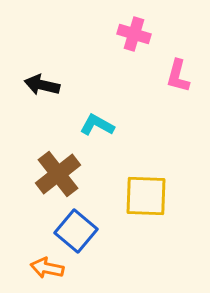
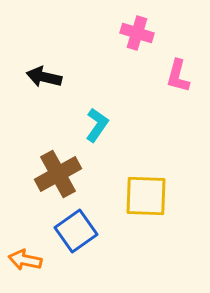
pink cross: moved 3 px right, 1 px up
black arrow: moved 2 px right, 8 px up
cyan L-shape: rotated 96 degrees clockwise
brown cross: rotated 9 degrees clockwise
blue square: rotated 15 degrees clockwise
orange arrow: moved 22 px left, 8 px up
